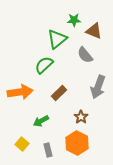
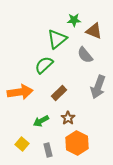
brown star: moved 13 px left, 1 px down
